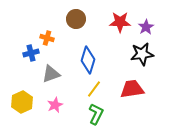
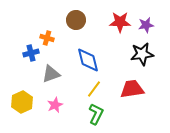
brown circle: moved 1 px down
purple star: moved 2 px up; rotated 21 degrees clockwise
blue diamond: rotated 32 degrees counterclockwise
